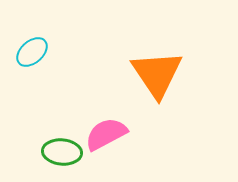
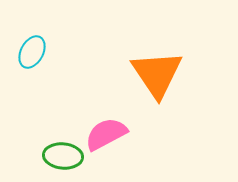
cyan ellipse: rotated 20 degrees counterclockwise
green ellipse: moved 1 px right, 4 px down
